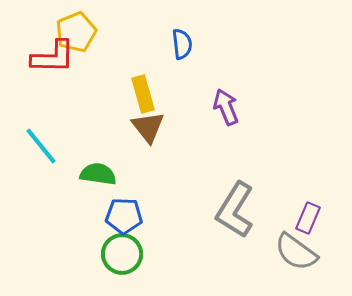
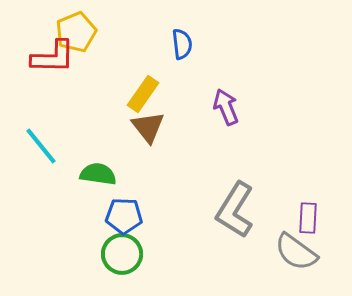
yellow rectangle: rotated 51 degrees clockwise
purple rectangle: rotated 20 degrees counterclockwise
